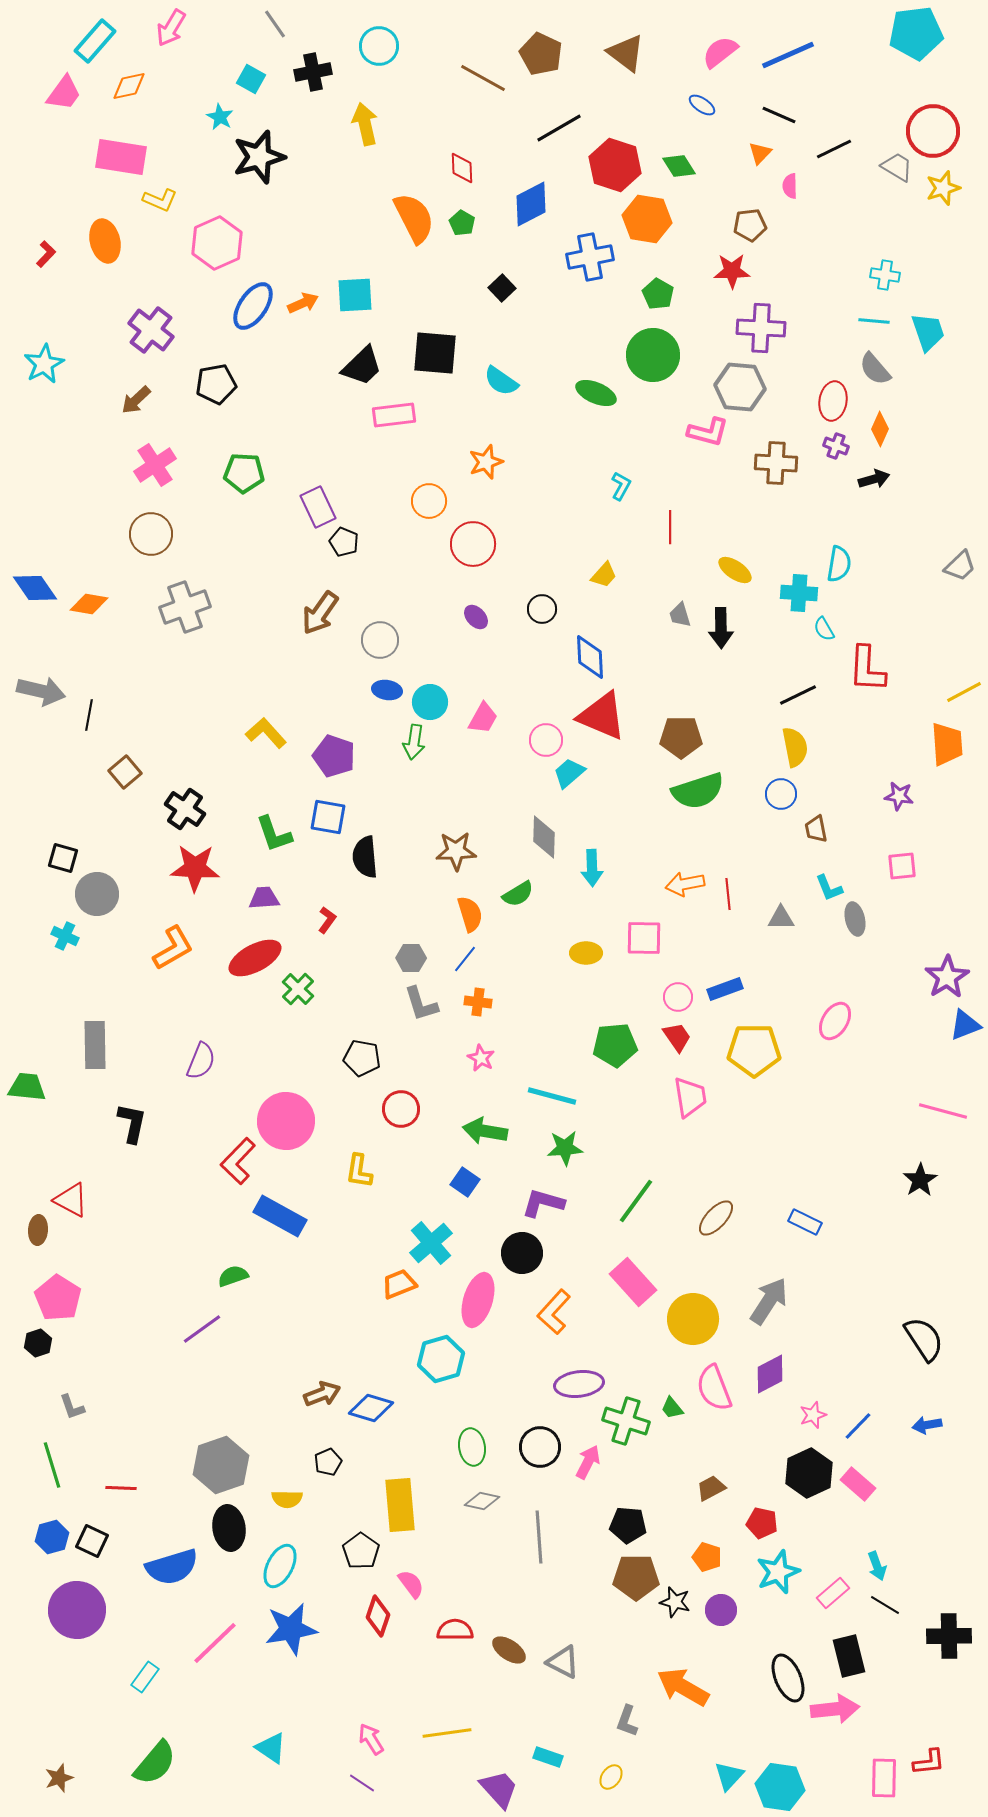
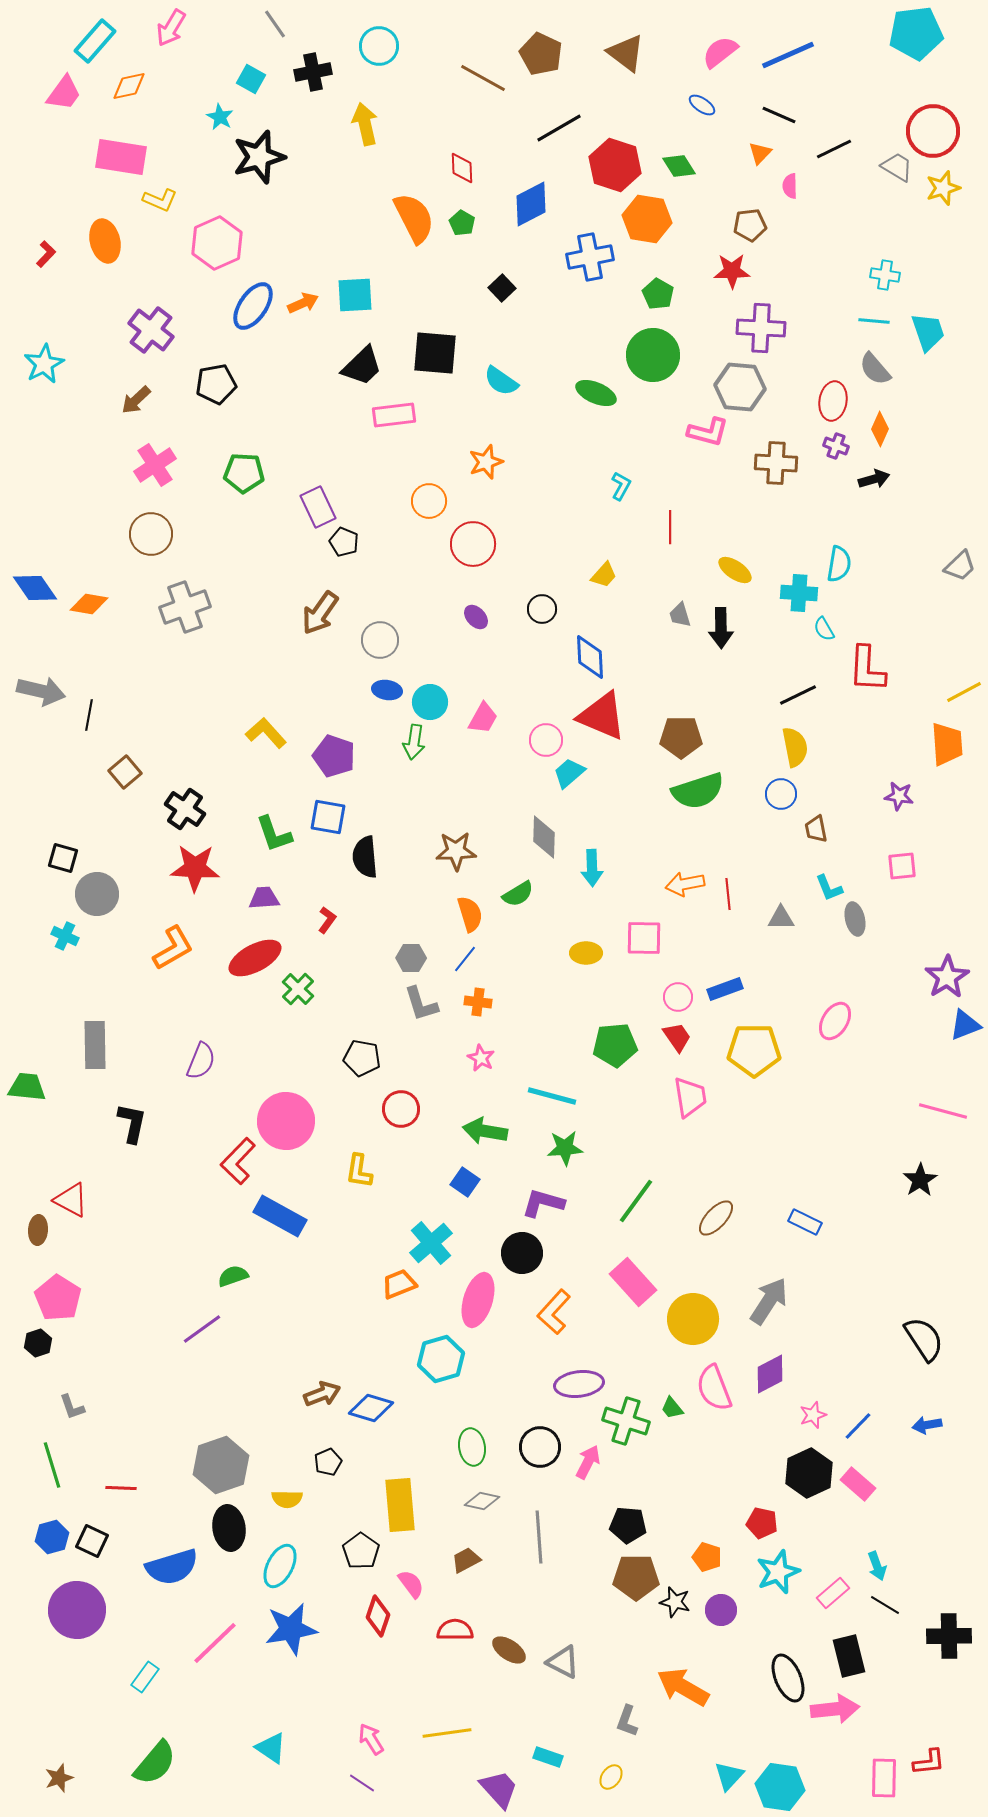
brown trapezoid at (711, 1488): moved 245 px left, 72 px down
